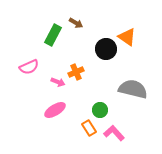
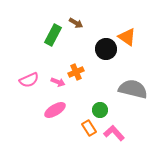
pink semicircle: moved 13 px down
